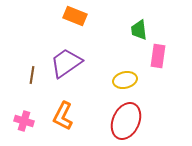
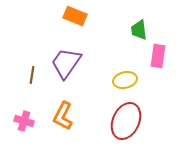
purple trapezoid: rotated 20 degrees counterclockwise
